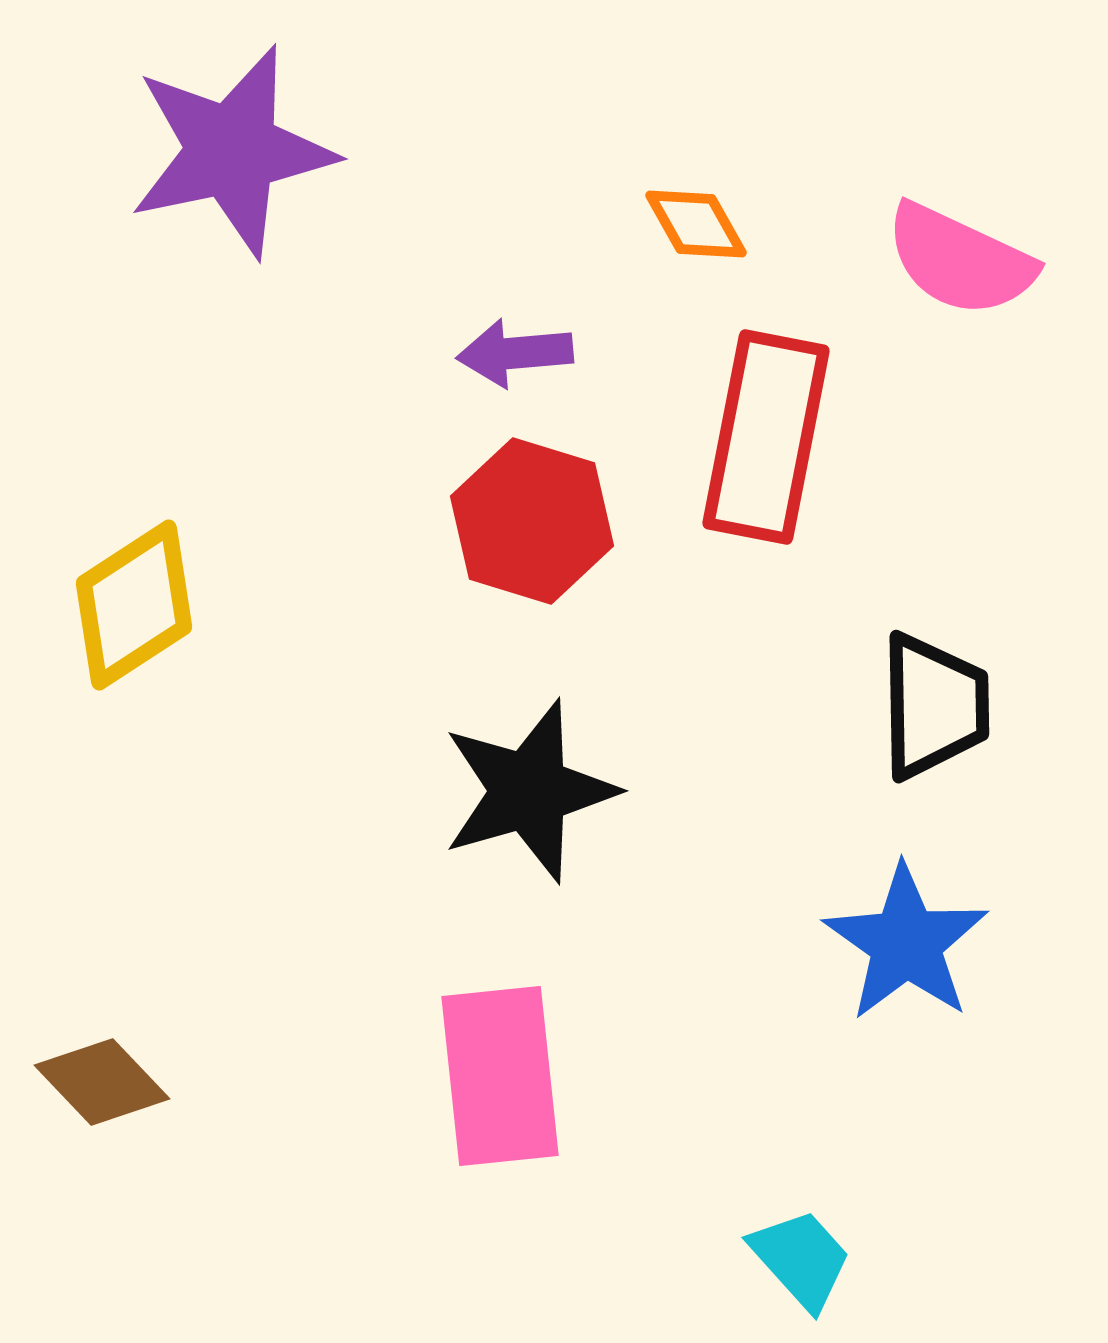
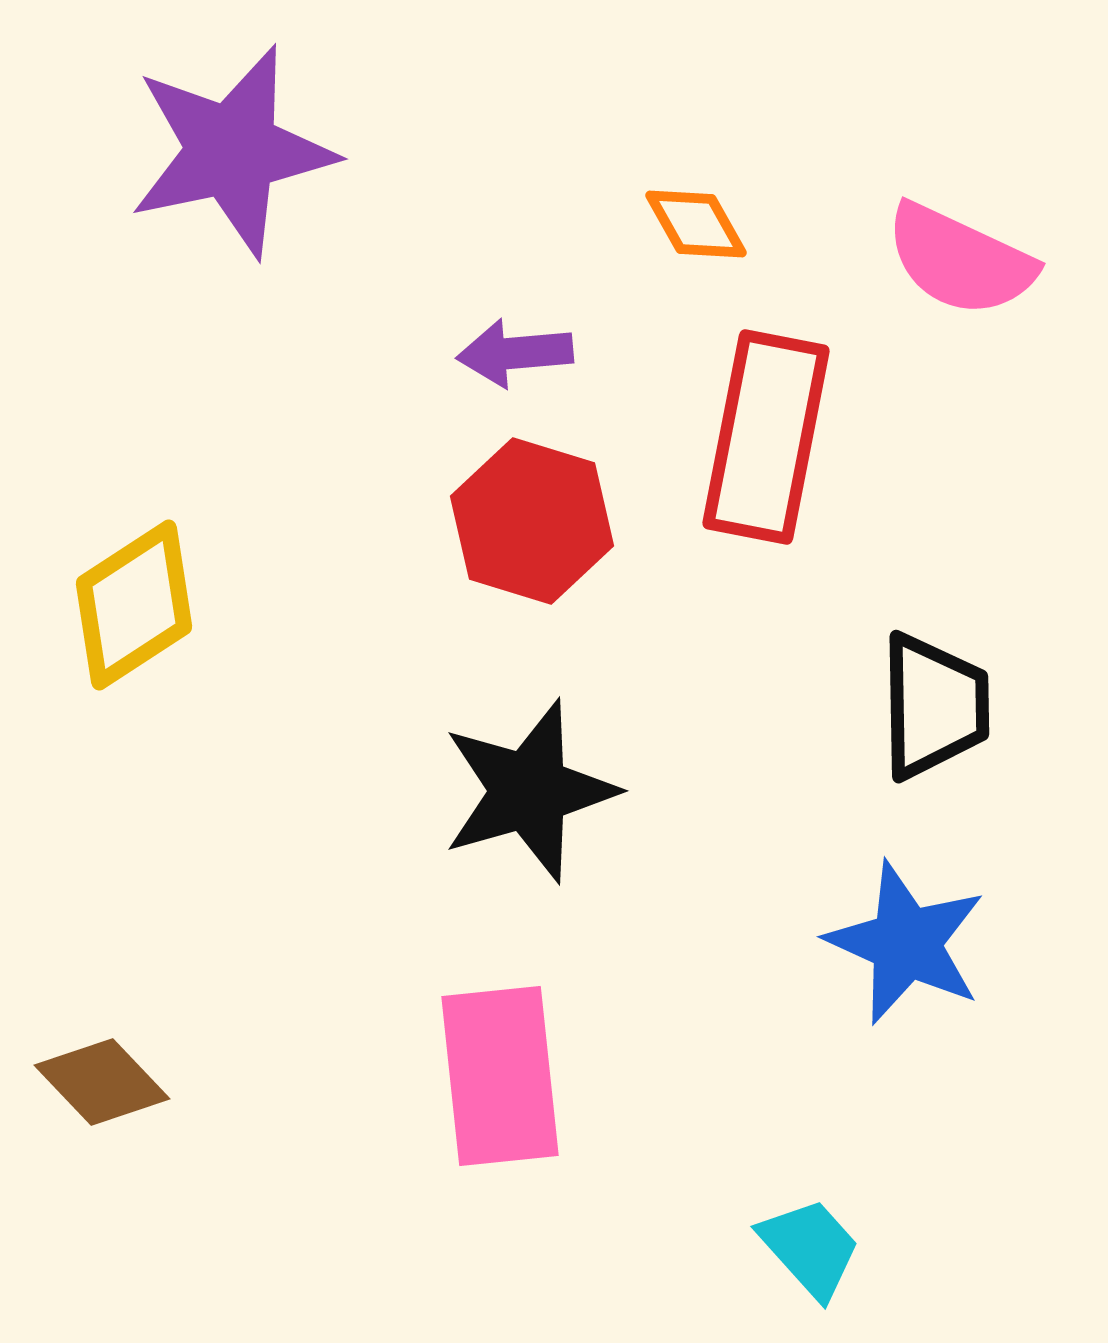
blue star: rotated 11 degrees counterclockwise
cyan trapezoid: moved 9 px right, 11 px up
